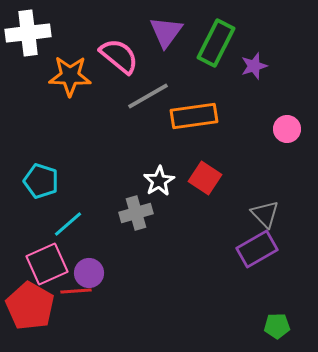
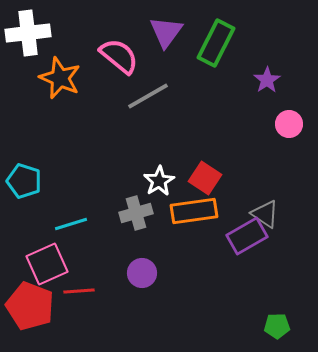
purple star: moved 13 px right, 14 px down; rotated 16 degrees counterclockwise
orange star: moved 10 px left, 2 px down; rotated 21 degrees clockwise
orange rectangle: moved 95 px down
pink circle: moved 2 px right, 5 px up
cyan pentagon: moved 17 px left
gray triangle: rotated 12 degrees counterclockwise
cyan line: moved 3 px right; rotated 24 degrees clockwise
purple rectangle: moved 10 px left, 13 px up
purple circle: moved 53 px right
red line: moved 3 px right
red pentagon: rotated 9 degrees counterclockwise
